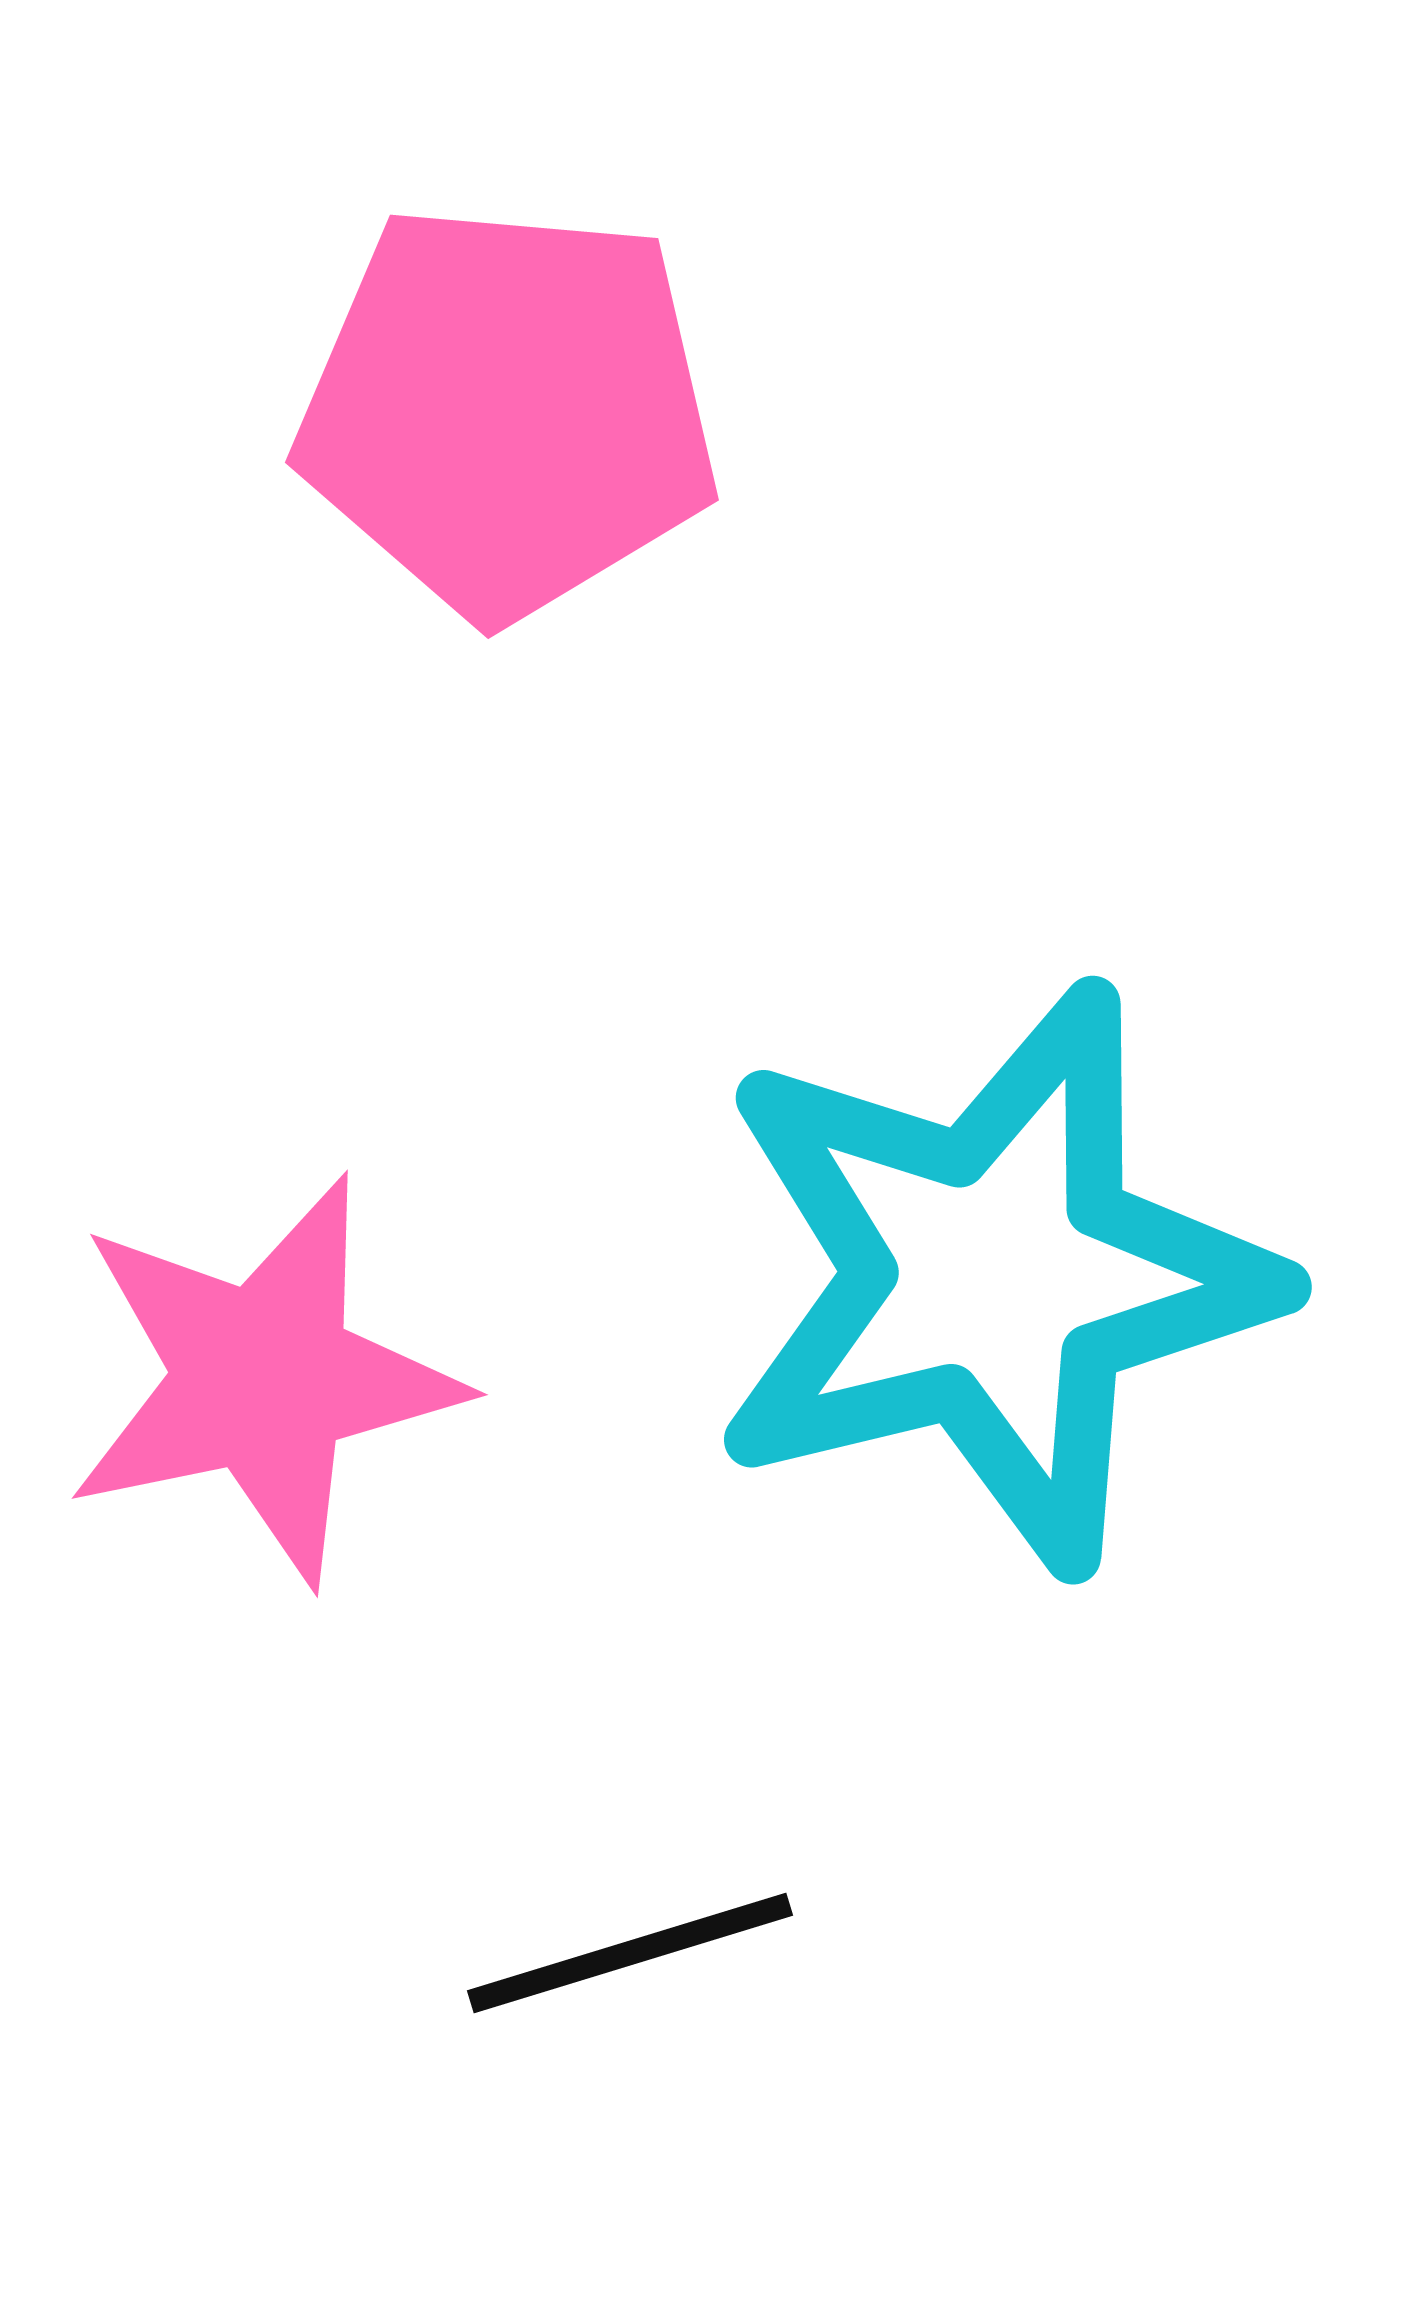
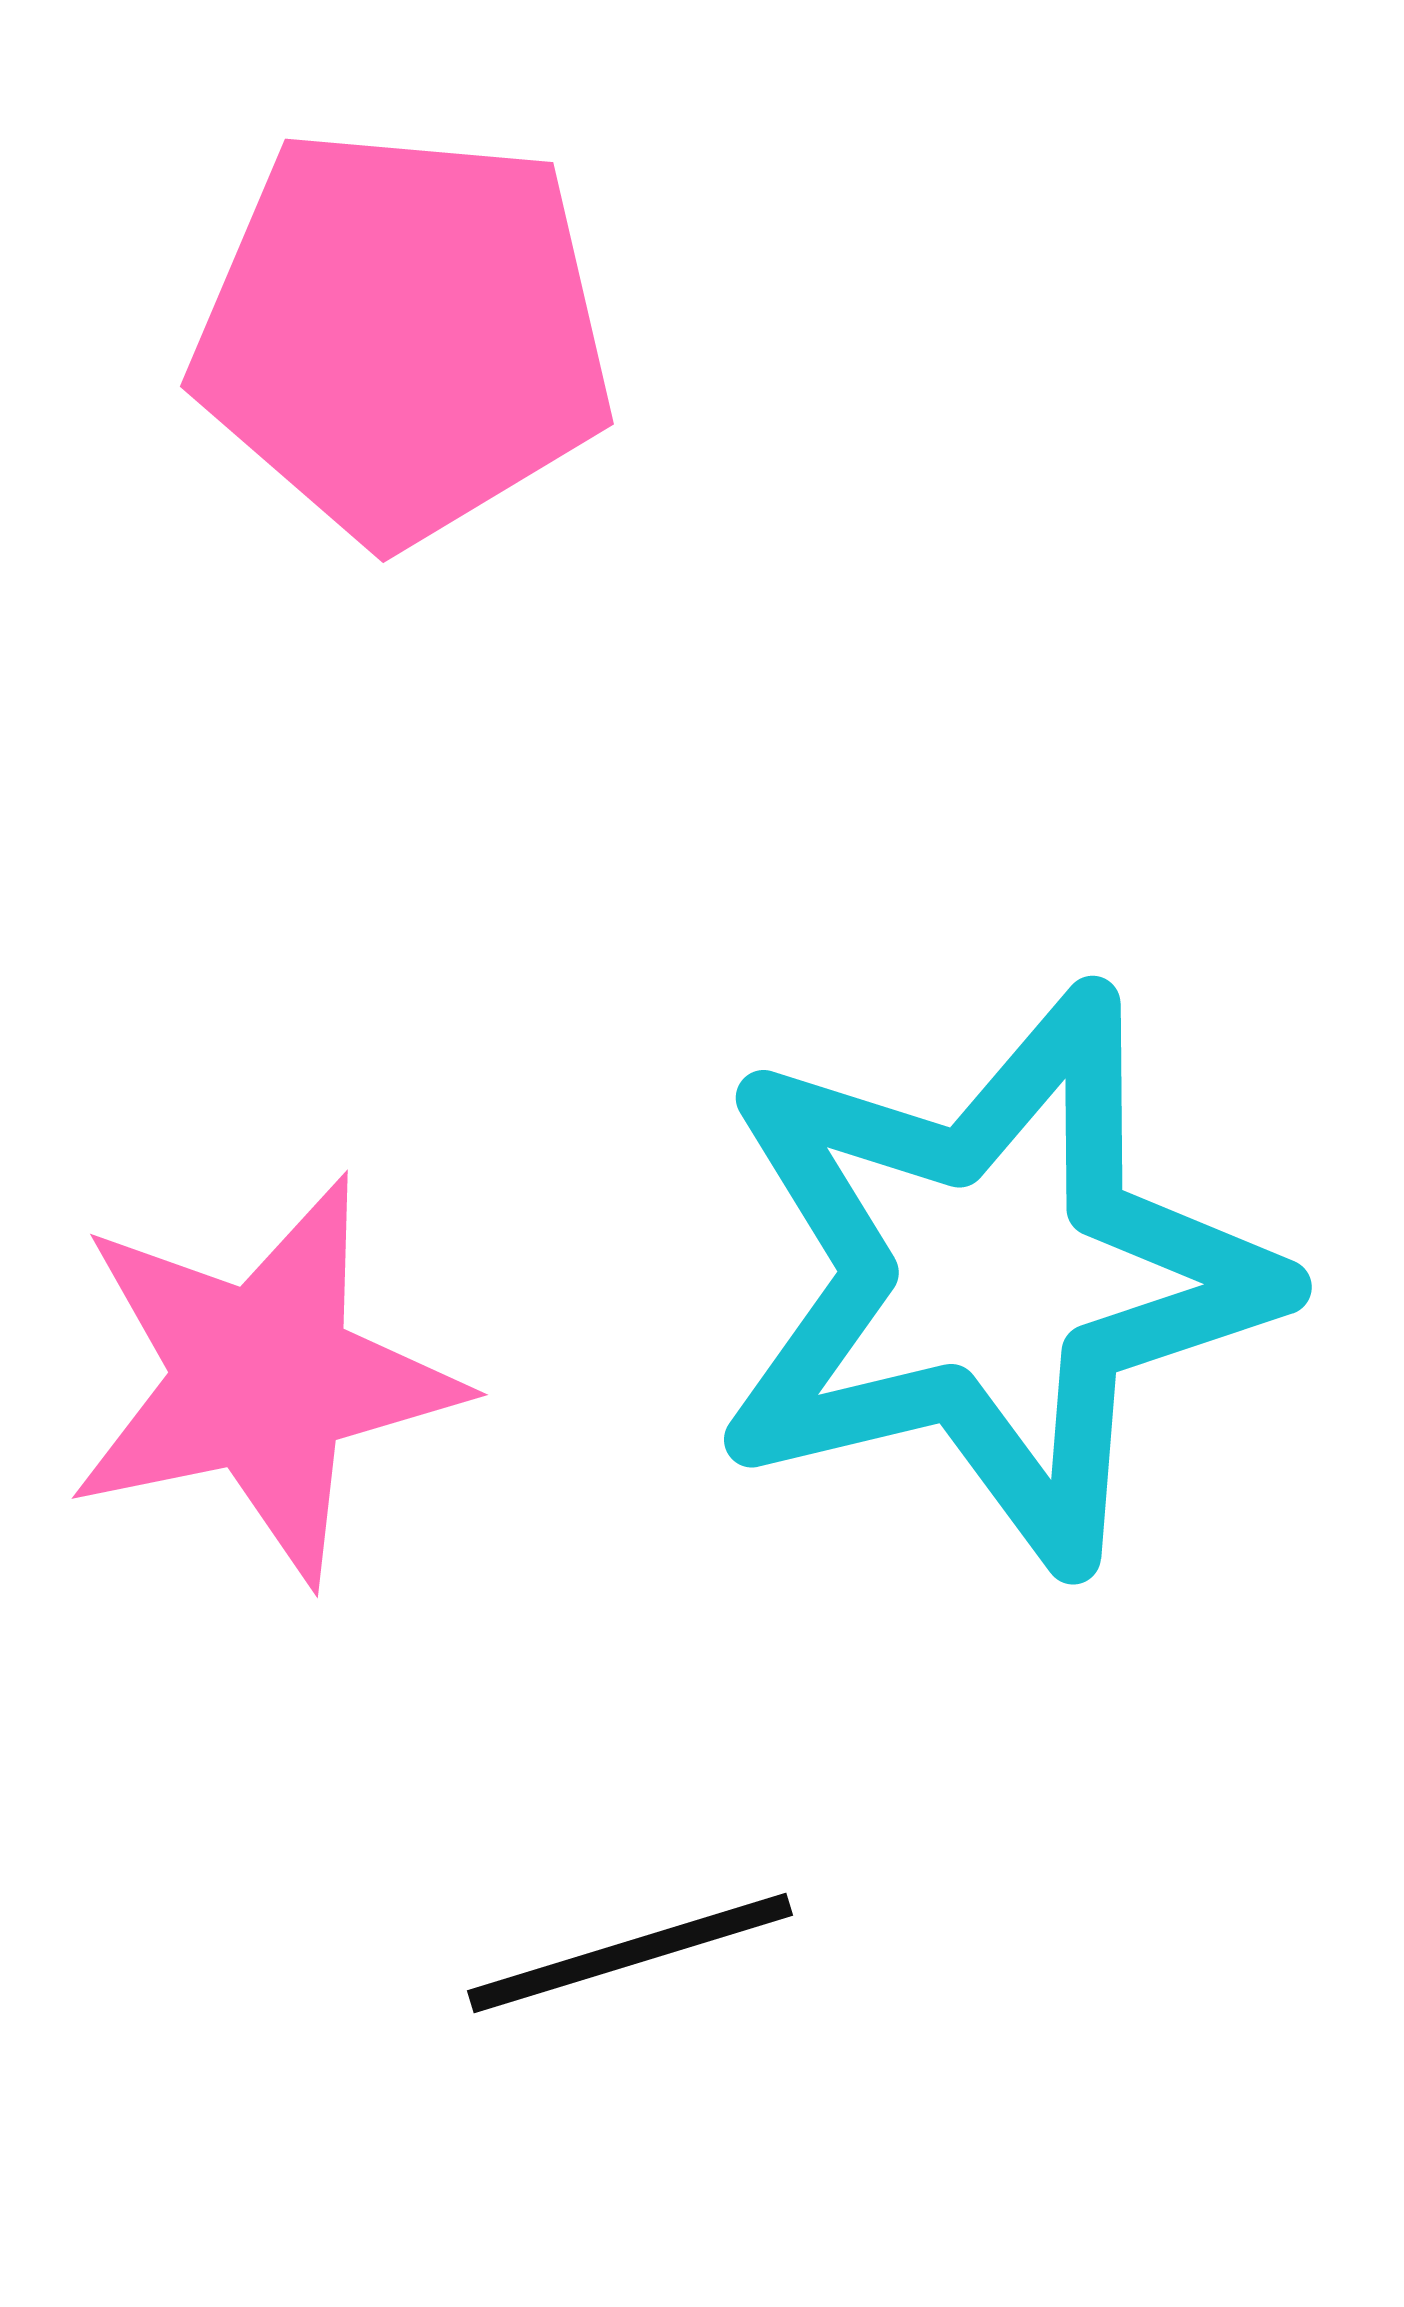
pink pentagon: moved 105 px left, 76 px up
